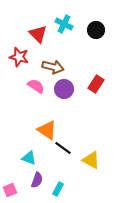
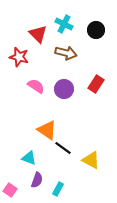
brown arrow: moved 13 px right, 14 px up
pink square: rotated 32 degrees counterclockwise
